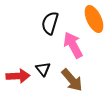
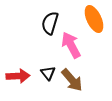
pink arrow: moved 2 px left
black triangle: moved 5 px right, 4 px down
